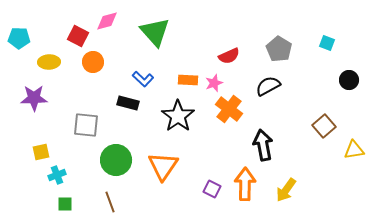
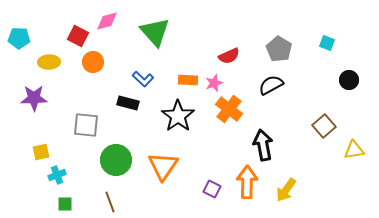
black semicircle: moved 3 px right, 1 px up
orange arrow: moved 2 px right, 2 px up
